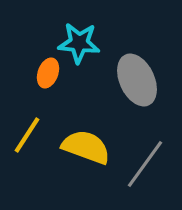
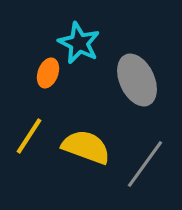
cyan star: rotated 21 degrees clockwise
yellow line: moved 2 px right, 1 px down
